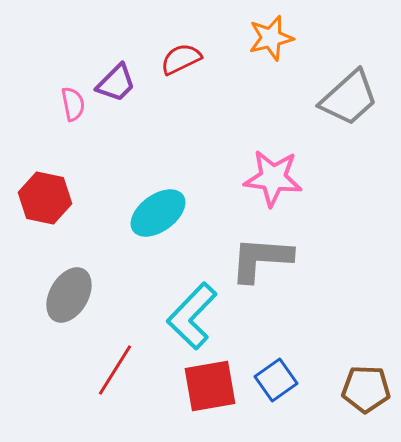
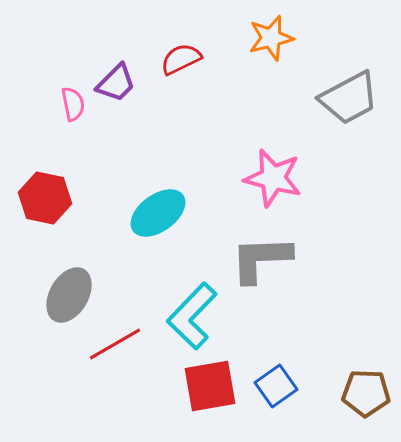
gray trapezoid: rotated 14 degrees clockwise
pink star: rotated 8 degrees clockwise
gray L-shape: rotated 6 degrees counterclockwise
red line: moved 26 px up; rotated 28 degrees clockwise
blue square: moved 6 px down
brown pentagon: moved 4 px down
